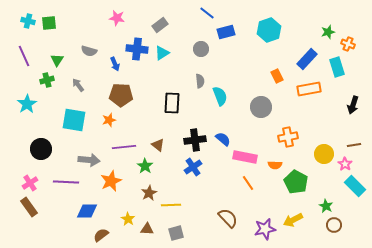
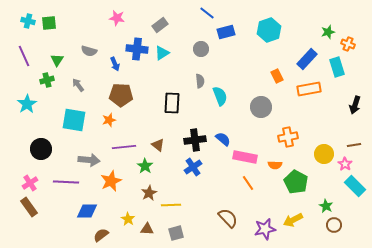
black arrow at (353, 105): moved 2 px right
